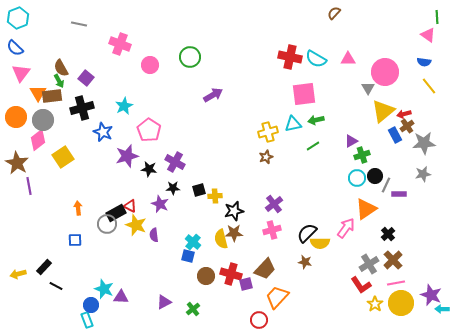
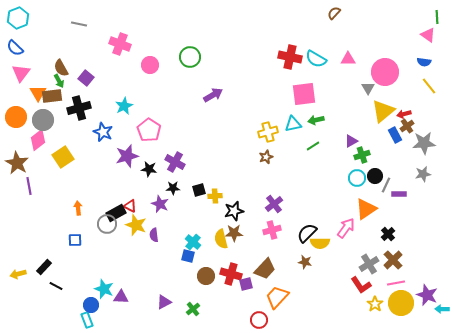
black cross at (82, 108): moved 3 px left
purple star at (431, 295): moved 4 px left
